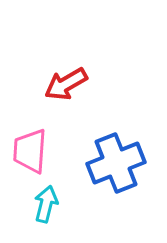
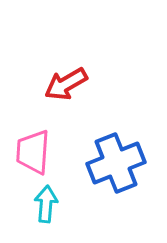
pink trapezoid: moved 3 px right, 1 px down
cyan arrow: rotated 9 degrees counterclockwise
